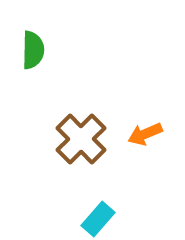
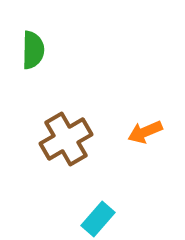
orange arrow: moved 2 px up
brown cross: moved 15 px left; rotated 15 degrees clockwise
